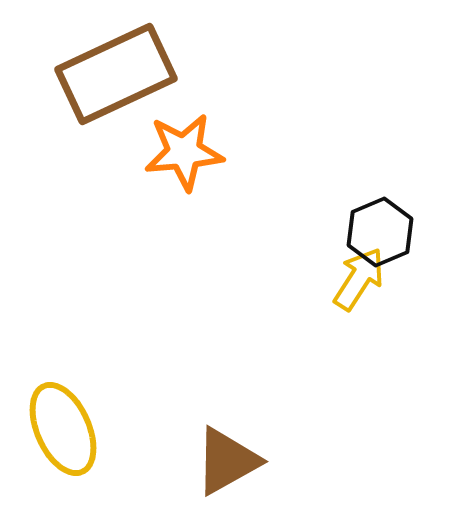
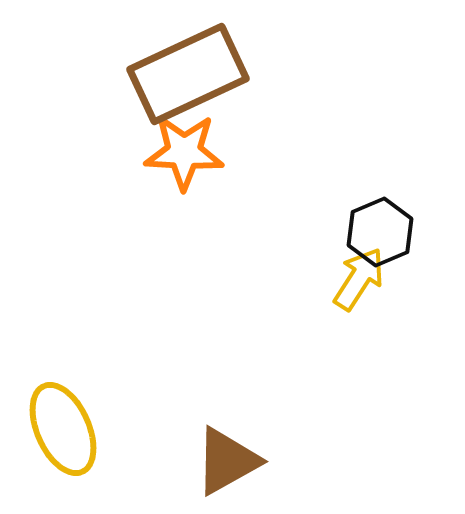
brown rectangle: moved 72 px right
orange star: rotated 8 degrees clockwise
